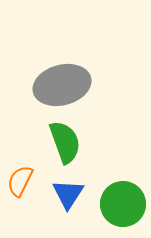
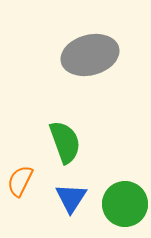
gray ellipse: moved 28 px right, 30 px up
blue triangle: moved 3 px right, 4 px down
green circle: moved 2 px right
